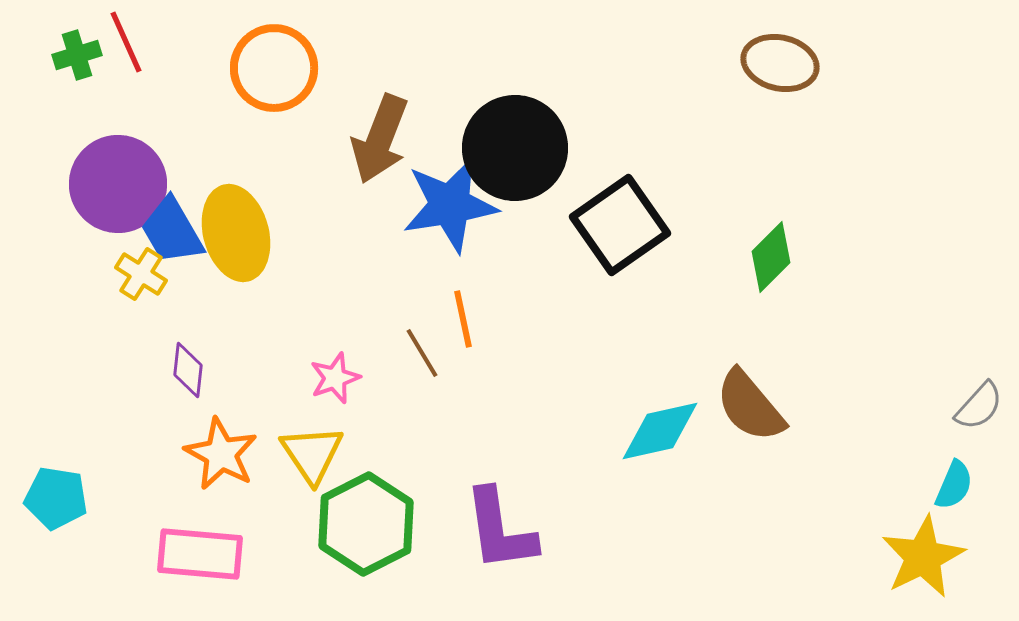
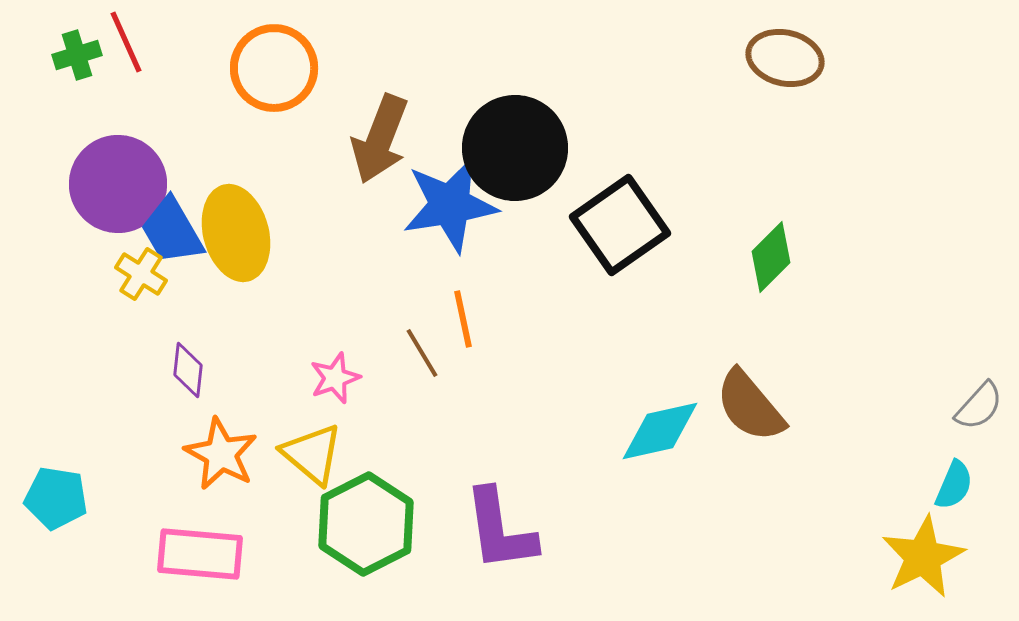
brown ellipse: moved 5 px right, 5 px up
yellow triangle: rotated 16 degrees counterclockwise
